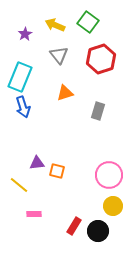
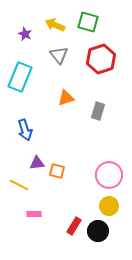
green square: rotated 20 degrees counterclockwise
purple star: rotated 16 degrees counterclockwise
orange triangle: moved 1 px right, 5 px down
blue arrow: moved 2 px right, 23 px down
yellow line: rotated 12 degrees counterclockwise
yellow circle: moved 4 px left
